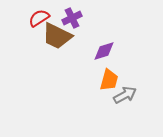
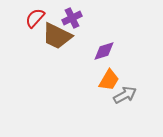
red semicircle: moved 4 px left; rotated 15 degrees counterclockwise
orange trapezoid: rotated 15 degrees clockwise
